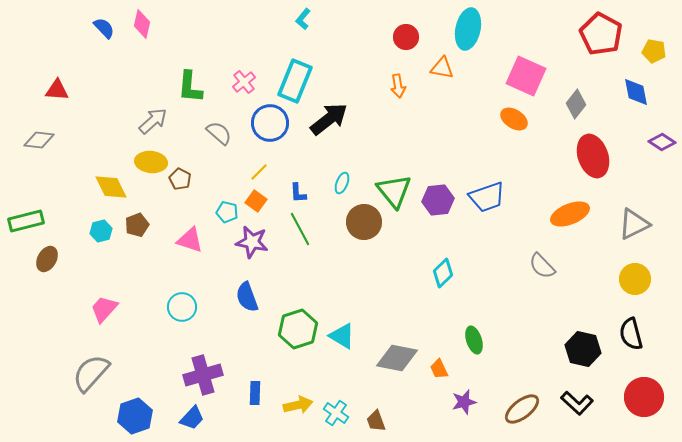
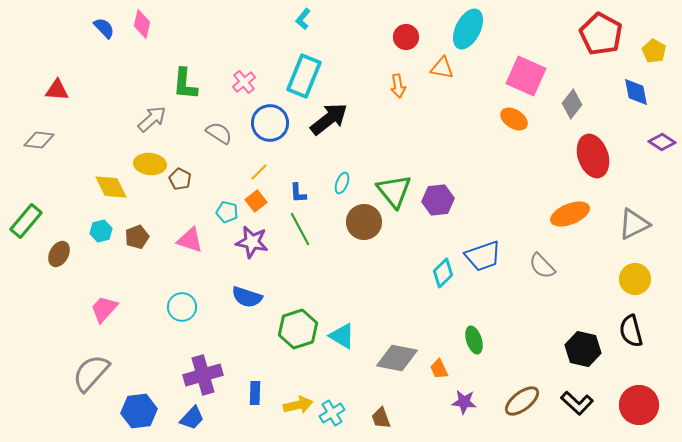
cyan ellipse at (468, 29): rotated 15 degrees clockwise
yellow pentagon at (654, 51): rotated 20 degrees clockwise
cyan rectangle at (295, 81): moved 9 px right, 5 px up
green L-shape at (190, 87): moved 5 px left, 3 px up
gray diamond at (576, 104): moved 4 px left
gray arrow at (153, 121): moved 1 px left, 2 px up
gray semicircle at (219, 133): rotated 8 degrees counterclockwise
yellow ellipse at (151, 162): moved 1 px left, 2 px down
blue trapezoid at (487, 197): moved 4 px left, 59 px down
orange square at (256, 201): rotated 15 degrees clockwise
green rectangle at (26, 221): rotated 36 degrees counterclockwise
brown pentagon at (137, 225): moved 12 px down
brown ellipse at (47, 259): moved 12 px right, 5 px up
blue semicircle at (247, 297): rotated 52 degrees counterclockwise
black semicircle at (631, 334): moved 3 px up
red circle at (644, 397): moved 5 px left, 8 px down
purple star at (464, 402): rotated 20 degrees clockwise
brown ellipse at (522, 409): moved 8 px up
cyan cross at (336, 413): moved 4 px left; rotated 25 degrees clockwise
blue hexagon at (135, 416): moved 4 px right, 5 px up; rotated 12 degrees clockwise
brown trapezoid at (376, 421): moved 5 px right, 3 px up
